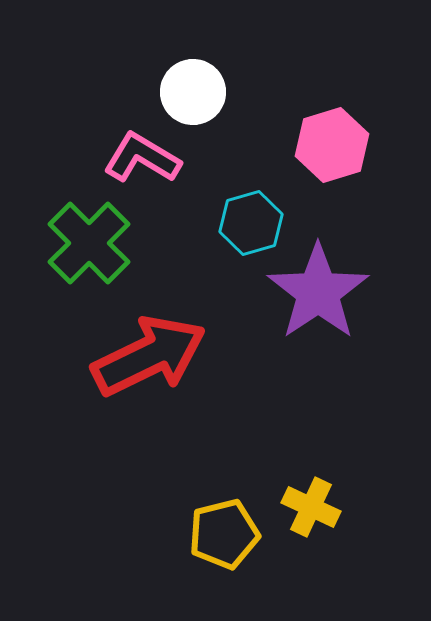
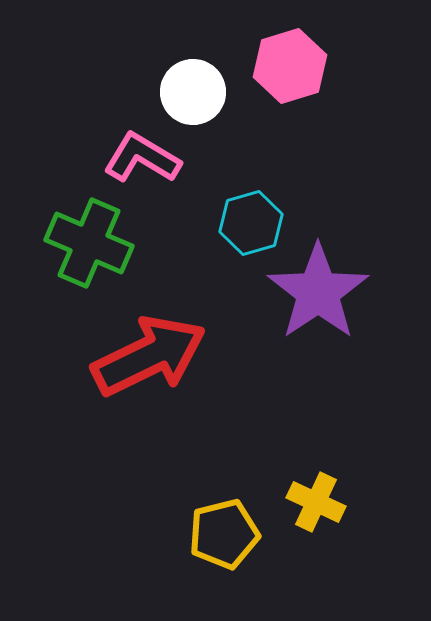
pink hexagon: moved 42 px left, 79 px up
green cross: rotated 22 degrees counterclockwise
yellow cross: moved 5 px right, 5 px up
